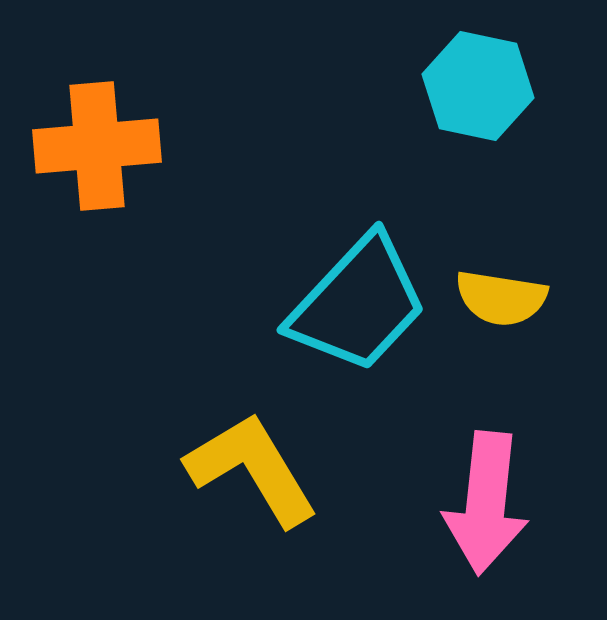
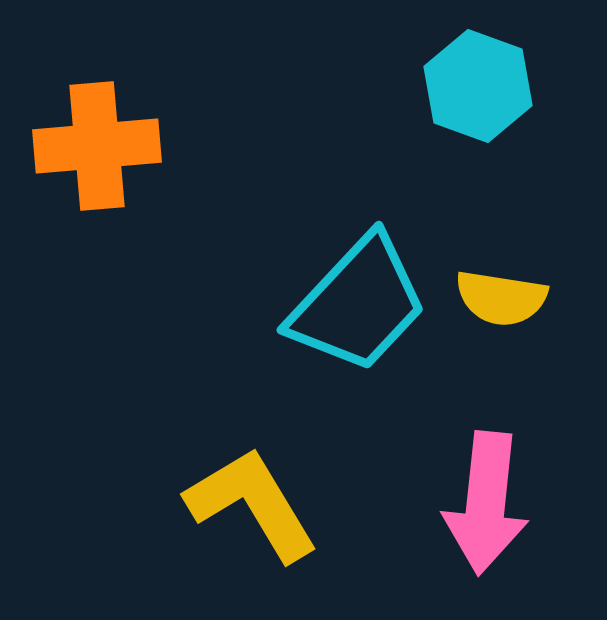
cyan hexagon: rotated 8 degrees clockwise
yellow L-shape: moved 35 px down
